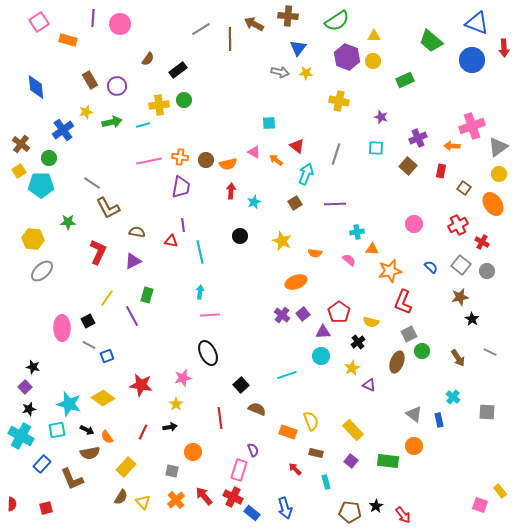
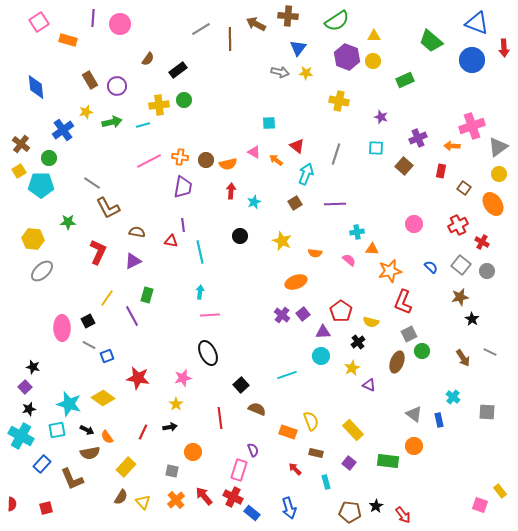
brown arrow at (254, 24): moved 2 px right
pink line at (149, 161): rotated 15 degrees counterclockwise
brown square at (408, 166): moved 4 px left
purple trapezoid at (181, 187): moved 2 px right
red pentagon at (339, 312): moved 2 px right, 1 px up
brown arrow at (458, 358): moved 5 px right
red star at (141, 385): moved 3 px left, 7 px up
purple square at (351, 461): moved 2 px left, 2 px down
blue arrow at (285, 508): moved 4 px right
